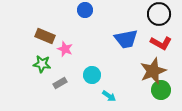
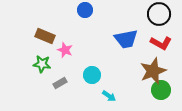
pink star: moved 1 px down
